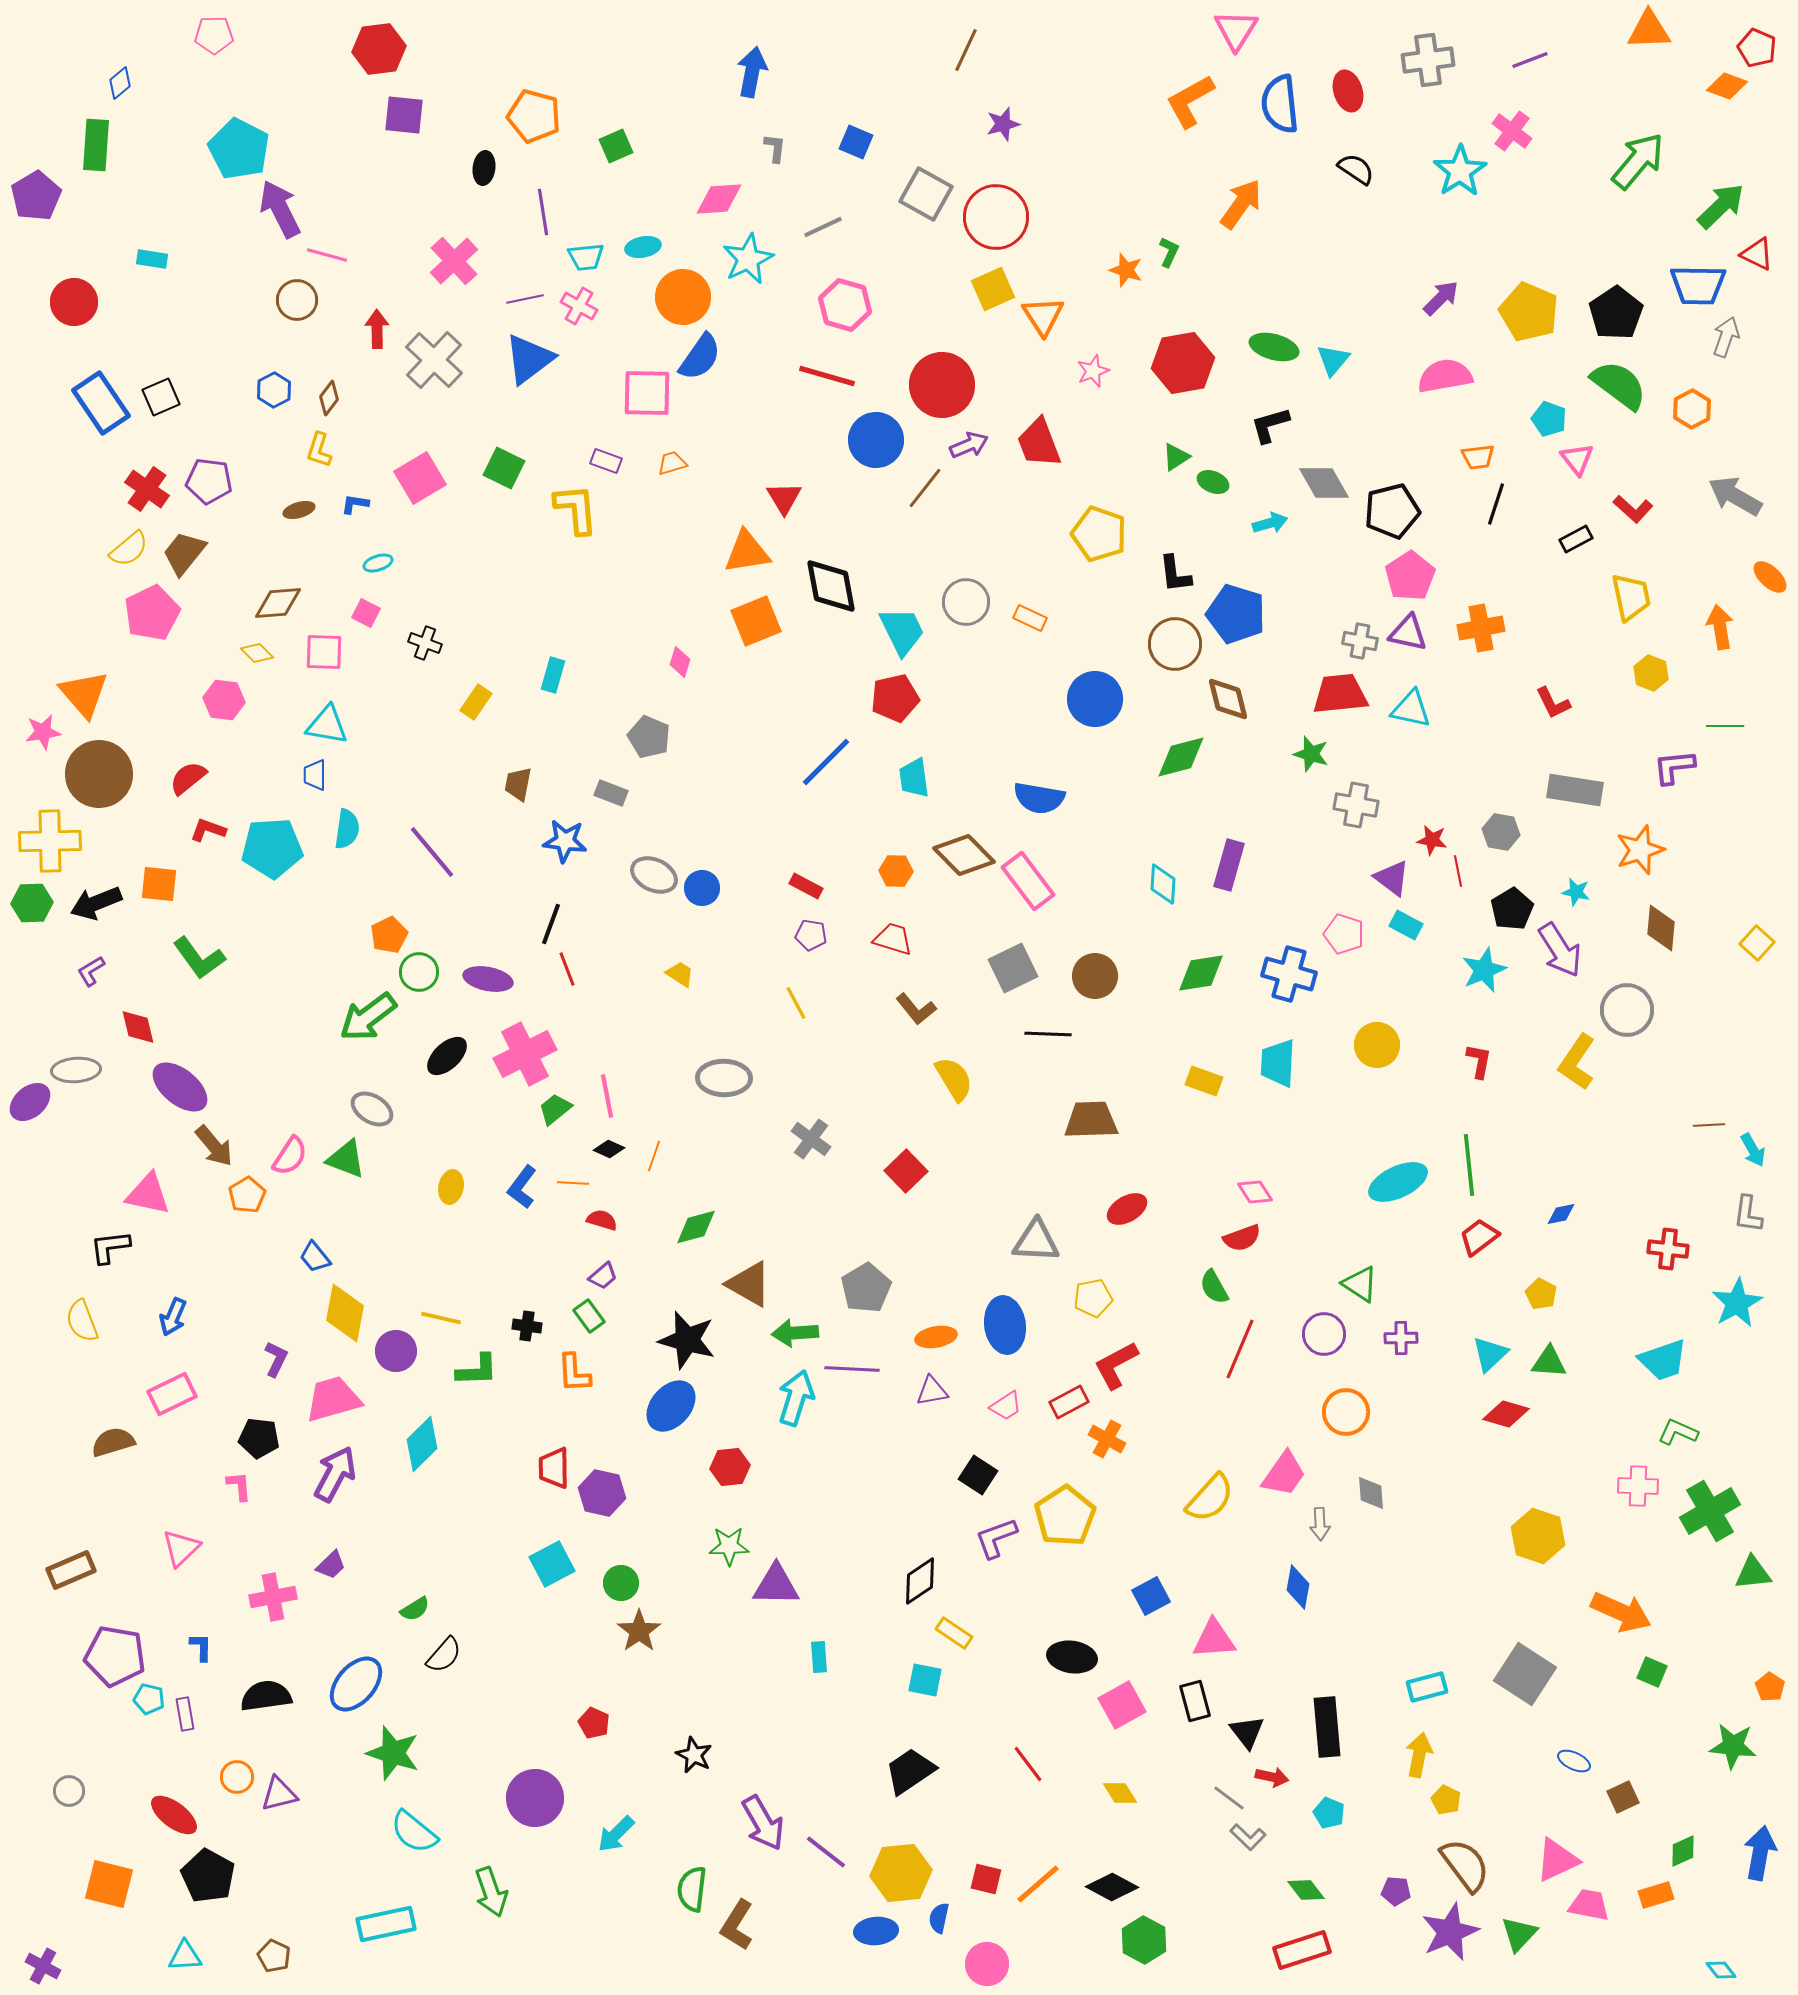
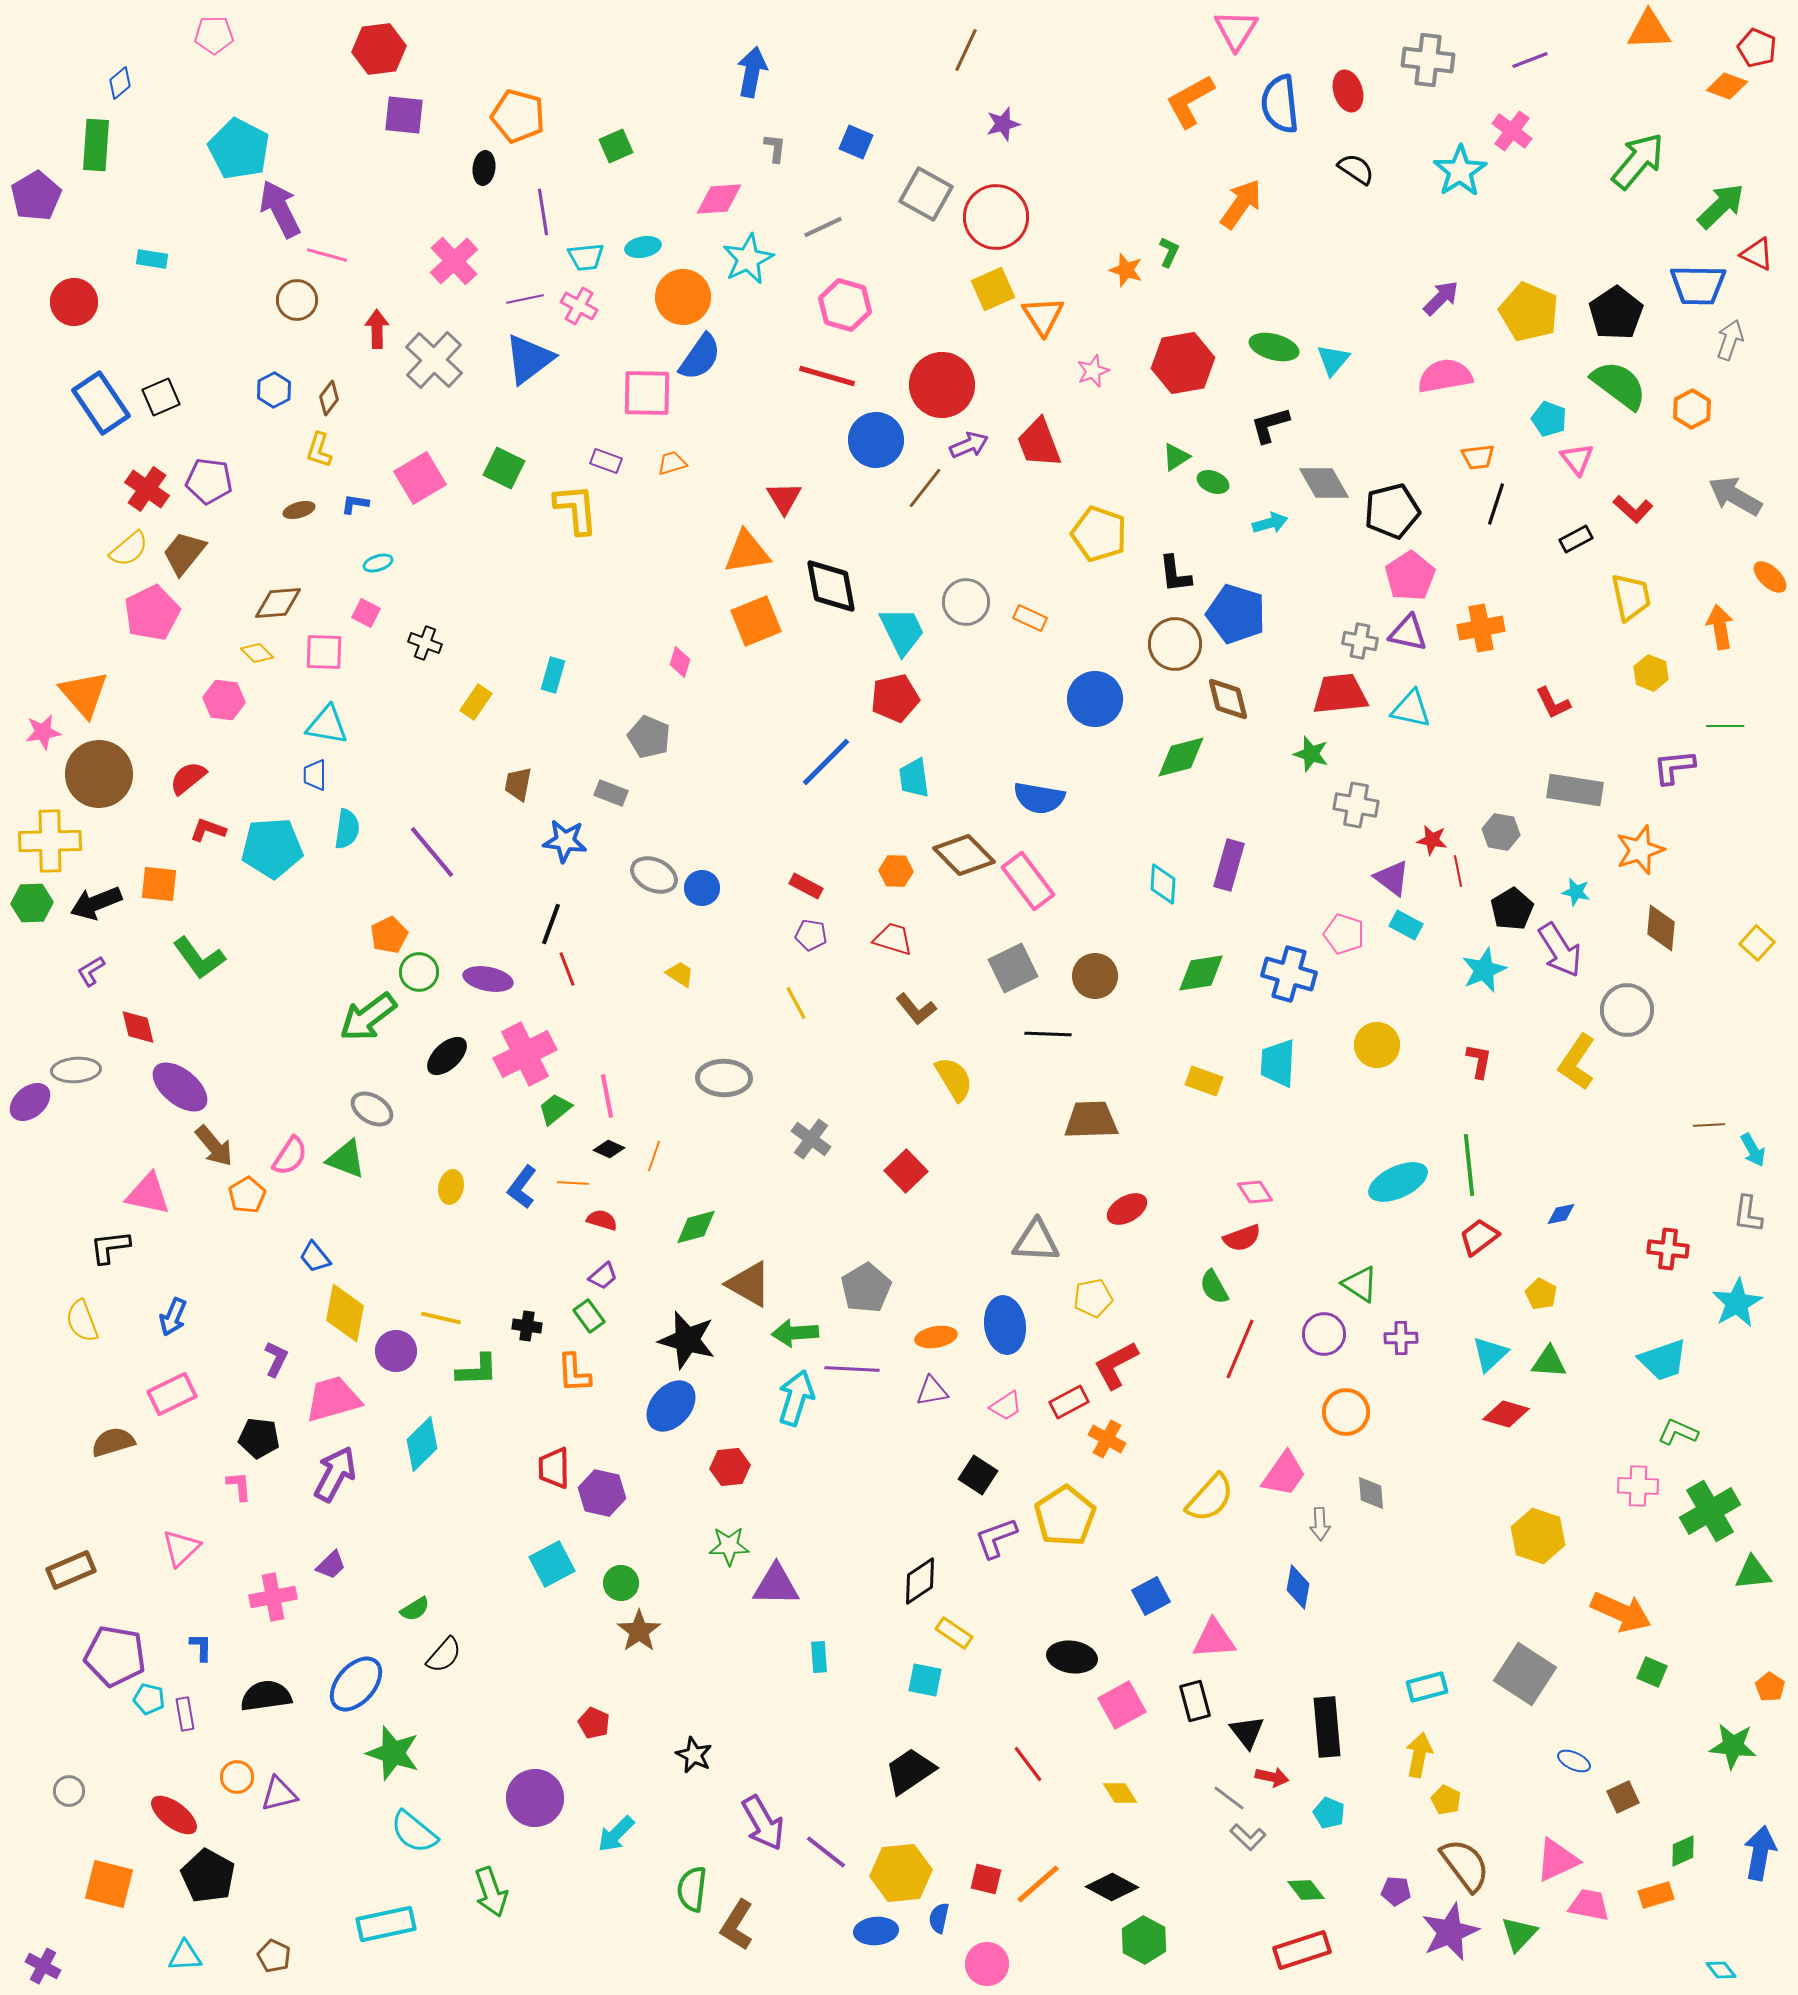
gray cross at (1428, 60): rotated 15 degrees clockwise
orange pentagon at (534, 116): moved 16 px left
gray arrow at (1726, 337): moved 4 px right, 3 px down
